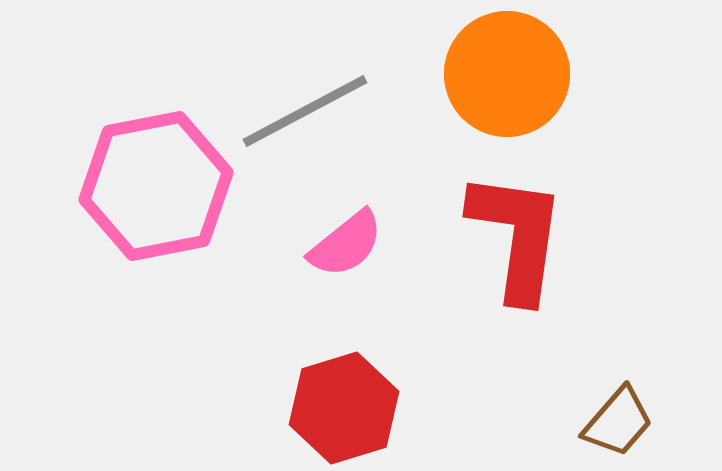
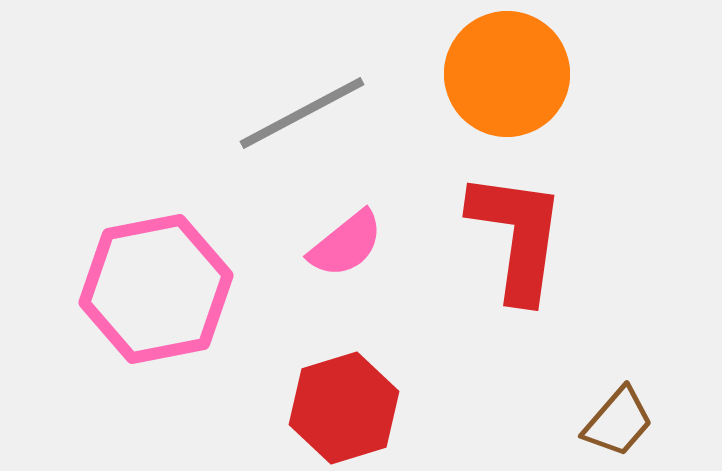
gray line: moved 3 px left, 2 px down
pink hexagon: moved 103 px down
